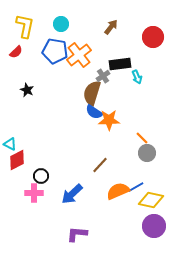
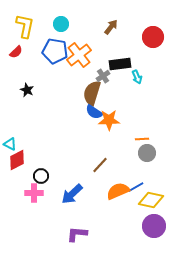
orange line: moved 1 px down; rotated 48 degrees counterclockwise
